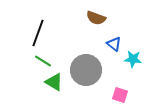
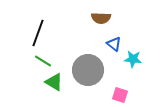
brown semicircle: moved 5 px right; rotated 18 degrees counterclockwise
gray circle: moved 2 px right
